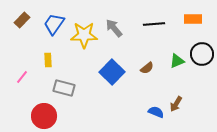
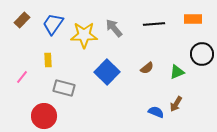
blue trapezoid: moved 1 px left
green triangle: moved 11 px down
blue square: moved 5 px left
